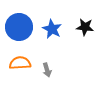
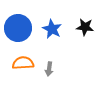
blue circle: moved 1 px left, 1 px down
orange semicircle: moved 3 px right
gray arrow: moved 2 px right, 1 px up; rotated 24 degrees clockwise
